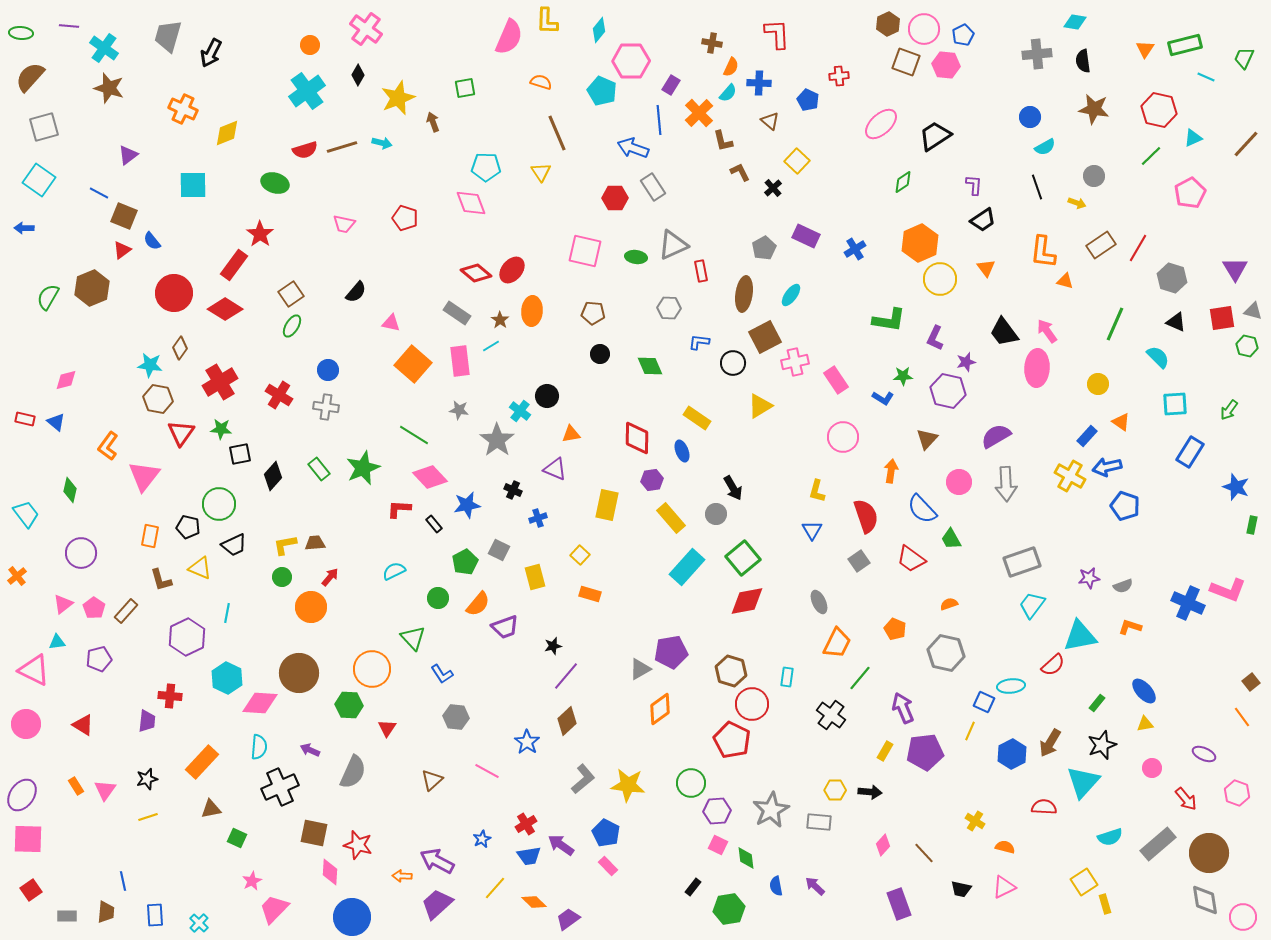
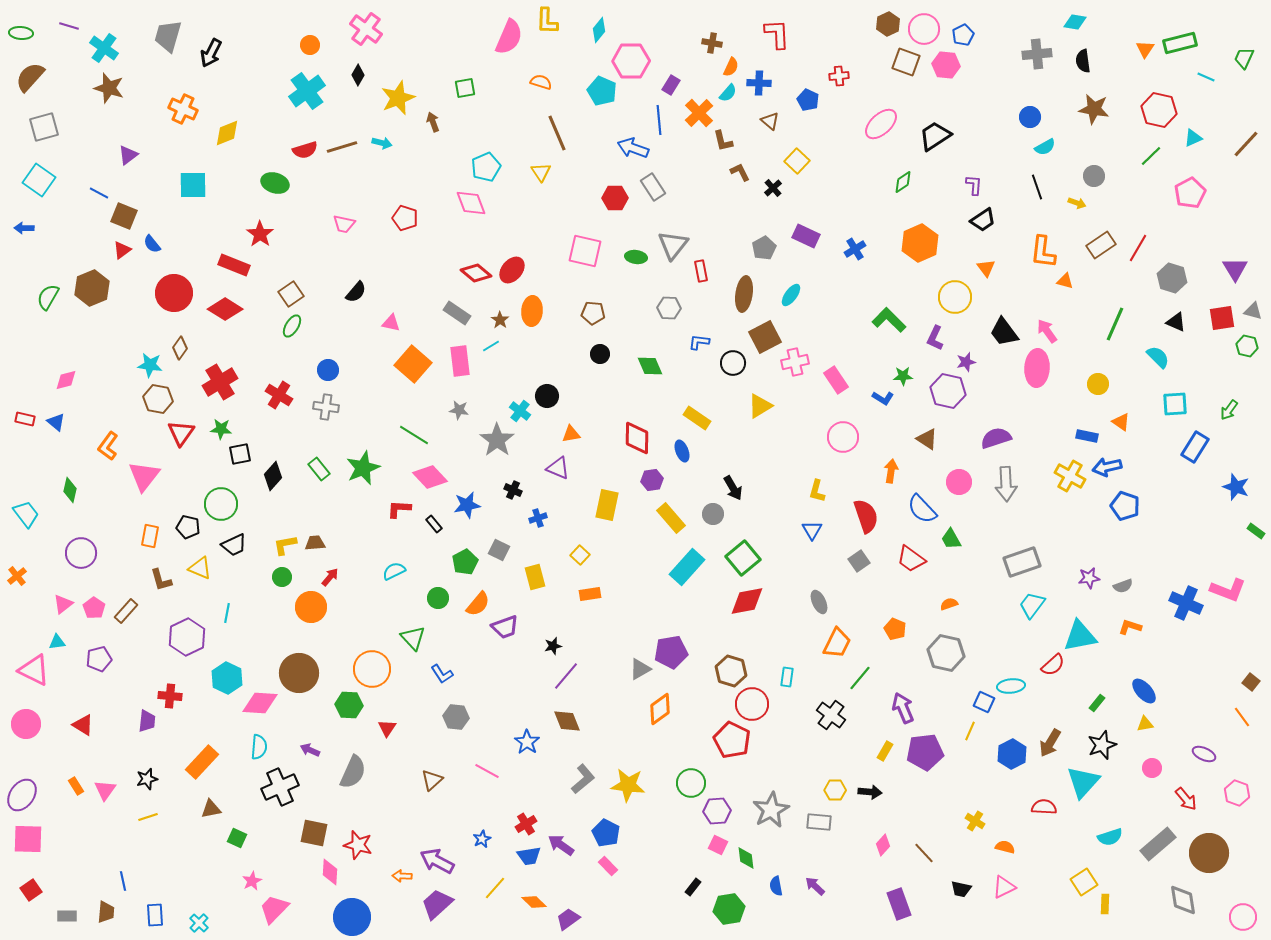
purple line at (69, 26): rotated 12 degrees clockwise
green rectangle at (1185, 45): moved 5 px left, 2 px up
cyan pentagon at (486, 167): rotated 24 degrees counterclockwise
blue semicircle at (152, 241): moved 3 px down
gray triangle at (673, 245): rotated 28 degrees counterclockwise
red rectangle at (234, 265): rotated 76 degrees clockwise
yellow circle at (940, 279): moved 15 px right, 18 px down
green L-shape at (889, 320): rotated 144 degrees counterclockwise
purple semicircle at (996, 436): moved 2 px down; rotated 12 degrees clockwise
blue rectangle at (1087, 436): rotated 60 degrees clockwise
brown triangle at (927, 439): rotated 40 degrees counterclockwise
blue rectangle at (1190, 452): moved 5 px right, 5 px up
purple triangle at (555, 469): moved 3 px right, 1 px up
green circle at (219, 504): moved 2 px right
gray circle at (716, 514): moved 3 px left
green rectangle at (1252, 525): moved 4 px right, 6 px down; rotated 66 degrees counterclockwise
orange rectangle at (590, 594): rotated 25 degrees counterclockwise
blue cross at (1188, 603): moved 2 px left
brown square at (1251, 682): rotated 12 degrees counterclockwise
brown diamond at (567, 721): rotated 68 degrees counterclockwise
gray diamond at (1205, 900): moved 22 px left
yellow rectangle at (1105, 904): rotated 18 degrees clockwise
